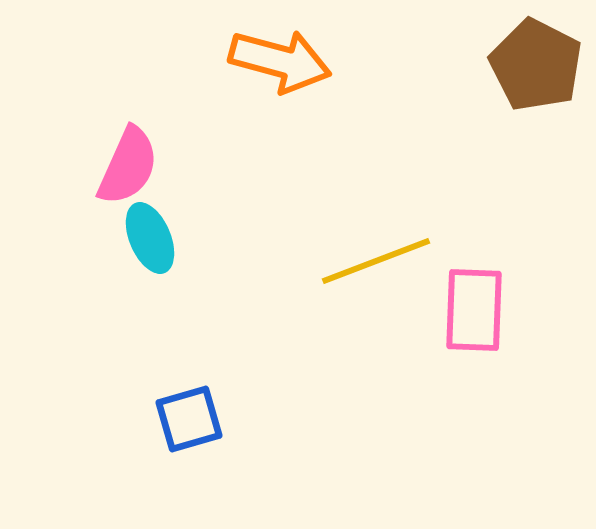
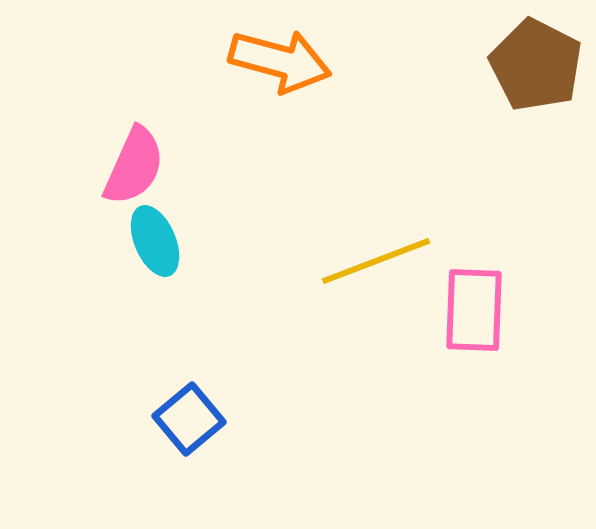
pink semicircle: moved 6 px right
cyan ellipse: moved 5 px right, 3 px down
blue square: rotated 24 degrees counterclockwise
